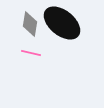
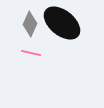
gray diamond: rotated 15 degrees clockwise
